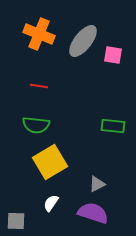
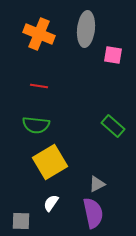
gray ellipse: moved 3 px right, 12 px up; rotated 32 degrees counterclockwise
green rectangle: rotated 35 degrees clockwise
purple semicircle: rotated 60 degrees clockwise
gray square: moved 5 px right
